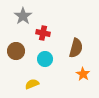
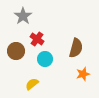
red cross: moved 6 px left, 6 px down; rotated 24 degrees clockwise
orange star: rotated 24 degrees clockwise
yellow semicircle: rotated 16 degrees counterclockwise
